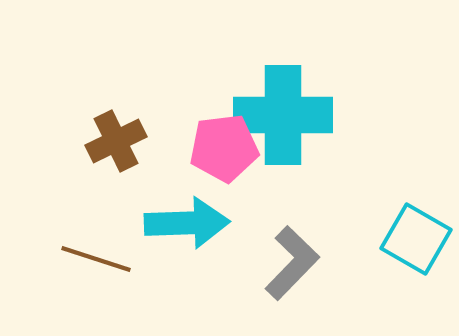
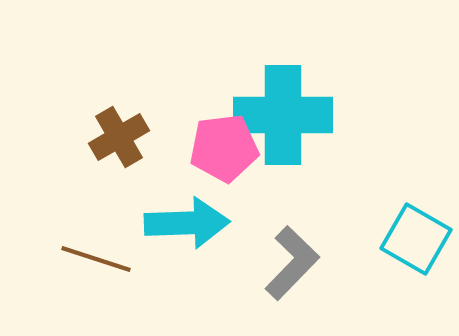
brown cross: moved 3 px right, 4 px up; rotated 4 degrees counterclockwise
